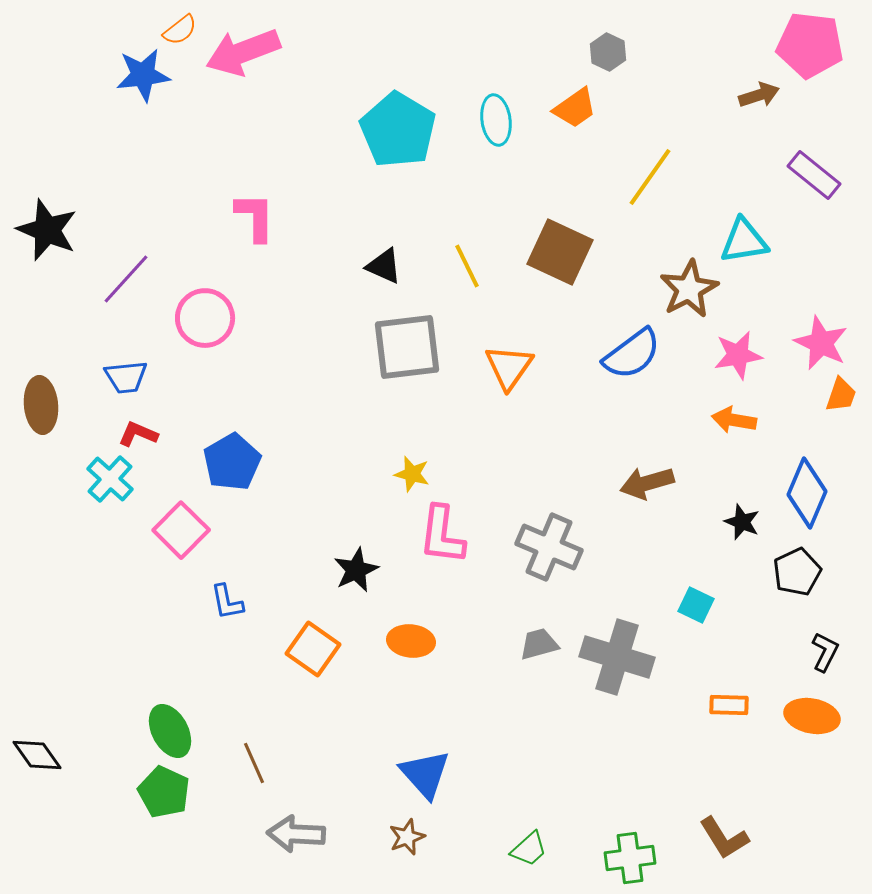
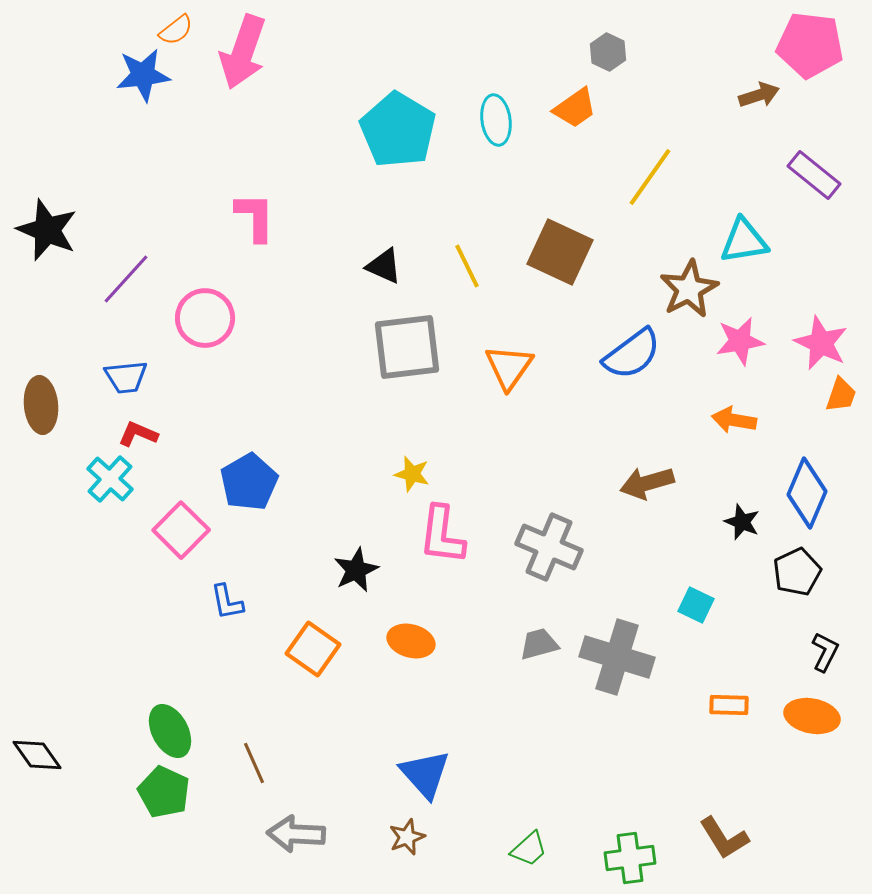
orange semicircle at (180, 30): moved 4 px left
pink arrow at (243, 52): rotated 50 degrees counterclockwise
pink star at (738, 355): moved 2 px right, 14 px up
blue pentagon at (232, 462): moved 17 px right, 20 px down
orange ellipse at (411, 641): rotated 9 degrees clockwise
